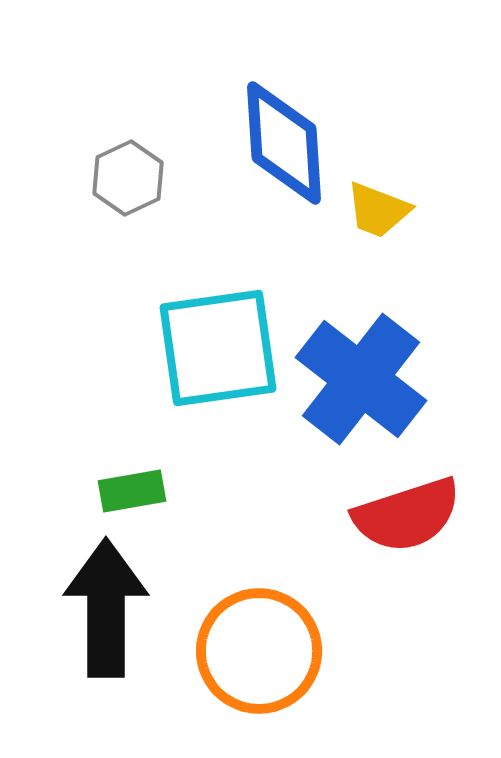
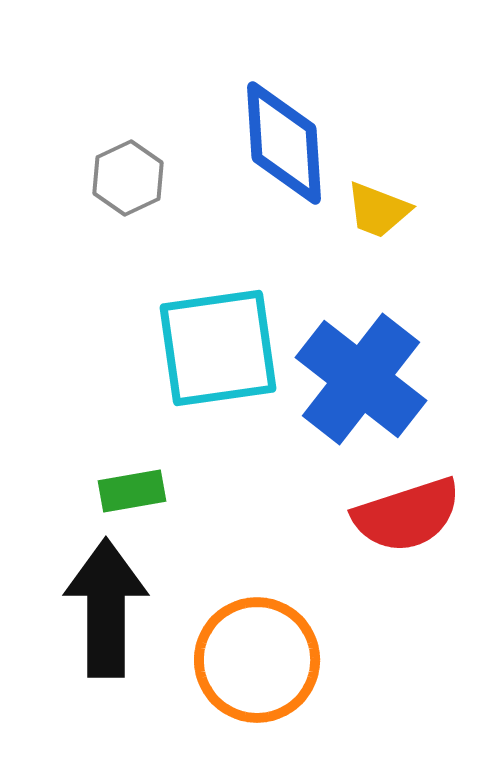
orange circle: moved 2 px left, 9 px down
